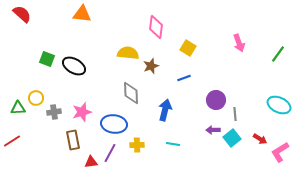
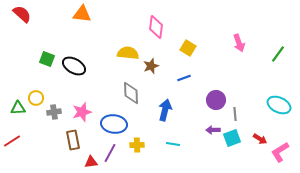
cyan square: rotated 18 degrees clockwise
